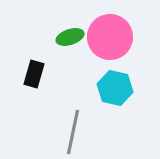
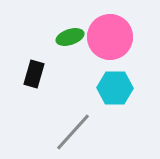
cyan hexagon: rotated 12 degrees counterclockwise
gray line: rotated 30 degrees clockwise
